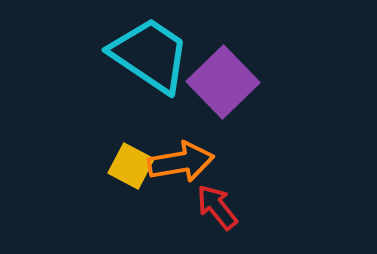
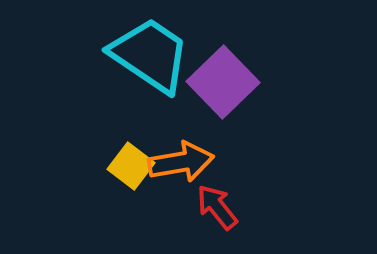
yellow square: rotated 9 degrees clockwise
